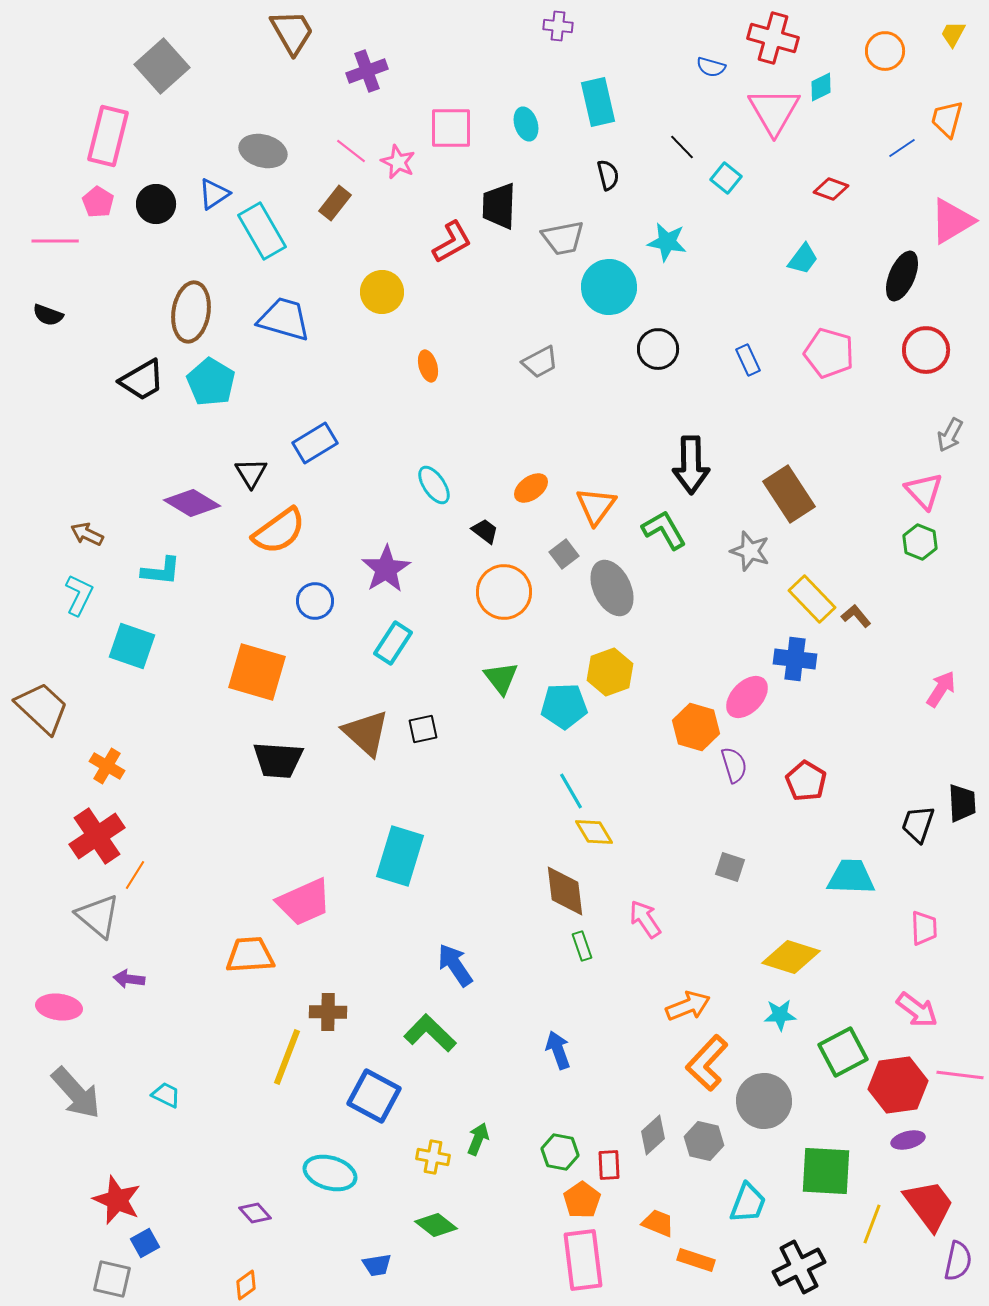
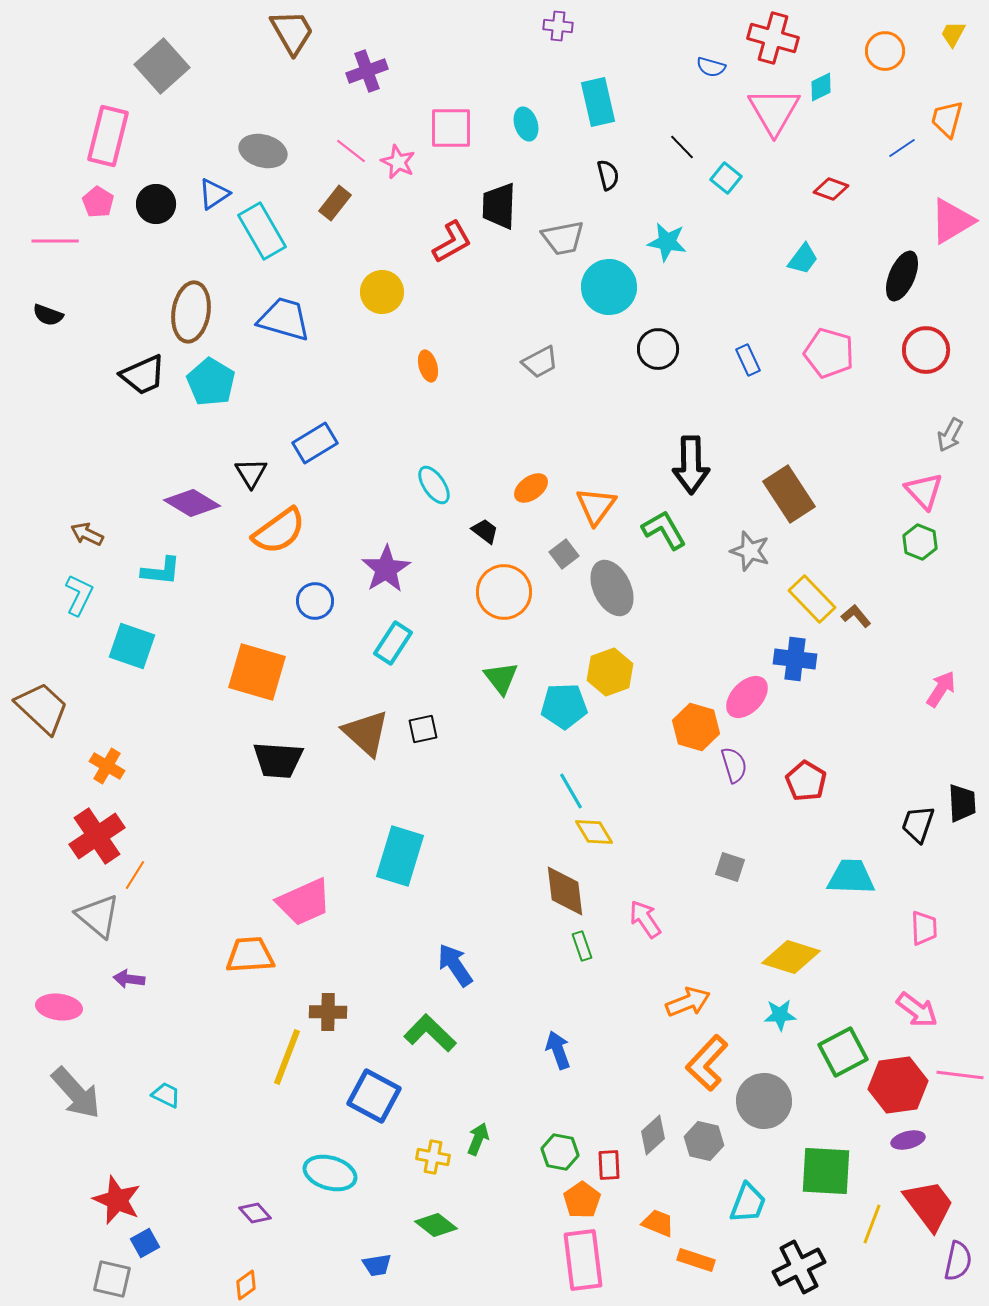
black trapezoid at (142, 380): moved 1 px right, 5 px up; rotated 6 degrees clockwise
orange arrow at (688, 1006): moved 4 px up
